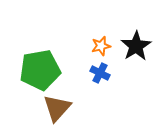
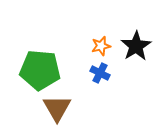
green pentagon: rotated 15 degrees clockwise
brown triangle: rotated 12 degrees counterclockwise
